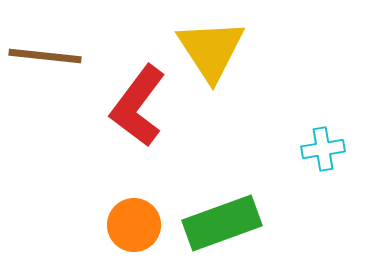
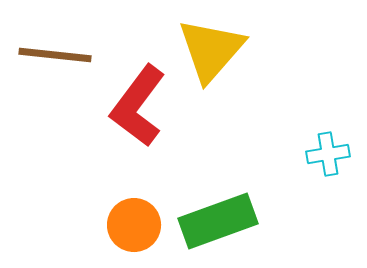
yellow triangle: rotated 14 degrees clockwise
brown line: moved 10 px right, 1 px up
cyan cross: moved 5 px right, 5 px down
green rectangle: moved 4 px left, 2 px up
